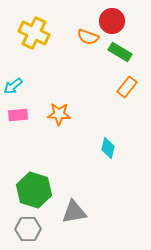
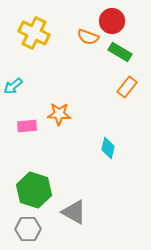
pink rectangle: moved 9 px right, 11 px down
gray triangle: rotated 40 degrees clockwise
